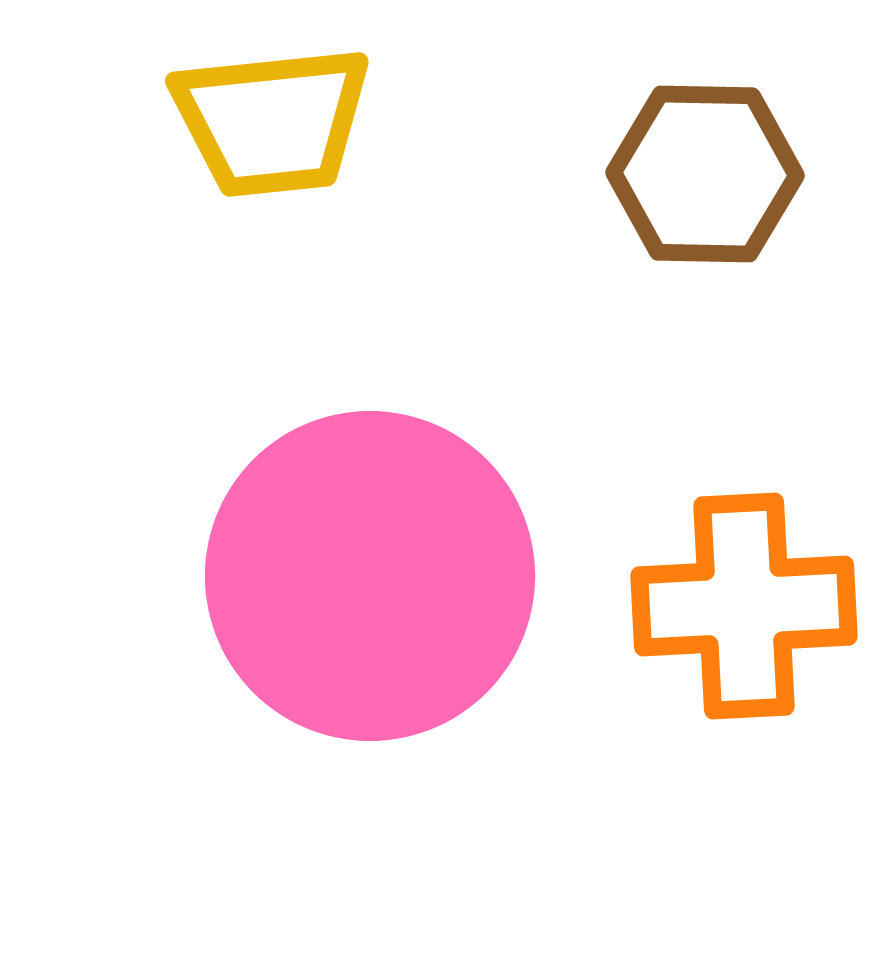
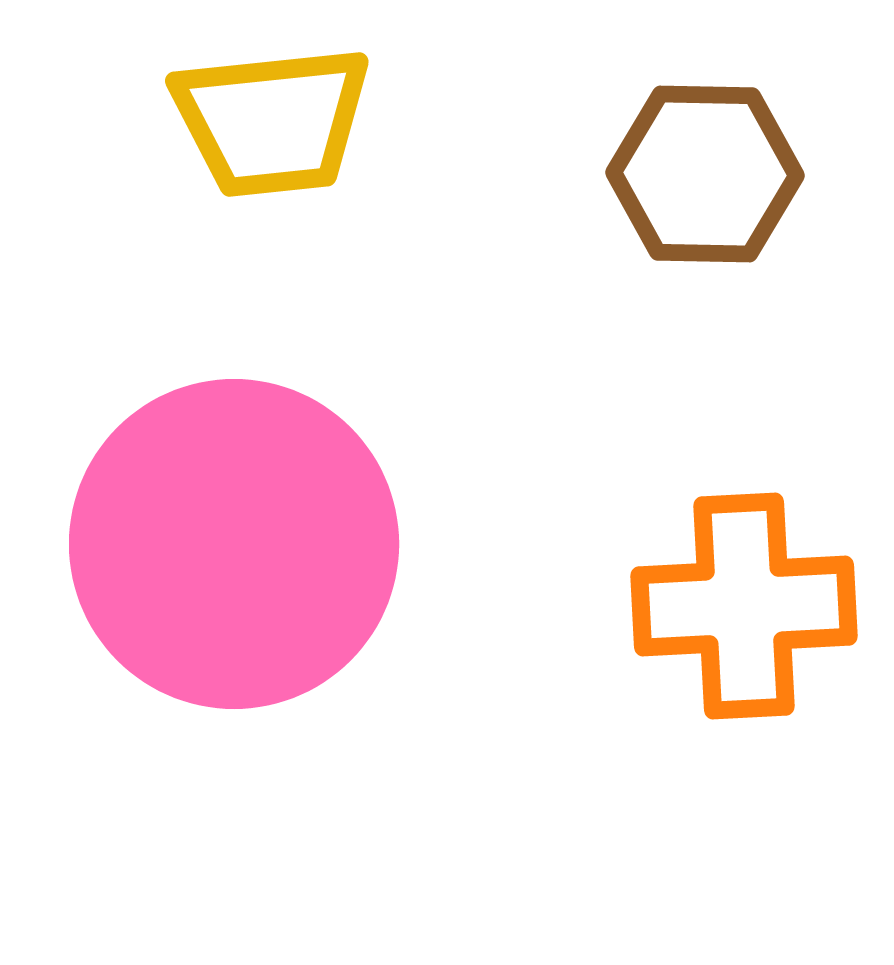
pink circle: moved 136 px left, 32 px up
